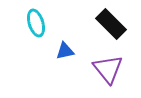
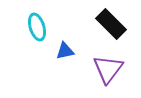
cyan ellipse: moved 1 px right, 4 px down
purple triangle: rotated 16 degrees clockwise
